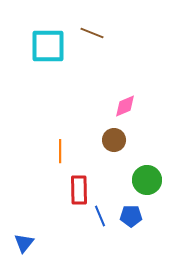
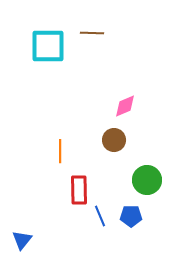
brown line: rotated 20 degrees counterclockwise
blue triangle: moved 2 px left, 3 px up
